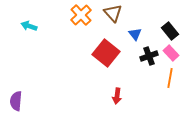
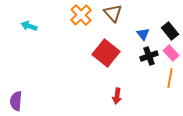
blue triangle: moved 8 px right
